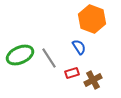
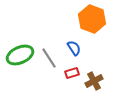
blue semicircle: moved 5 px left, 1 px down
brown cross: moved 1 px right, 1 px down
